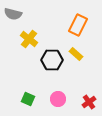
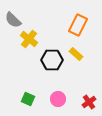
gray semicircle: moved 6 px down; rotated 30 degrees clockwise
